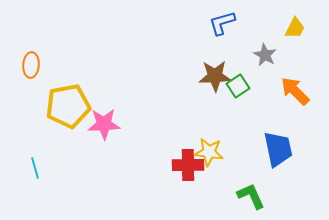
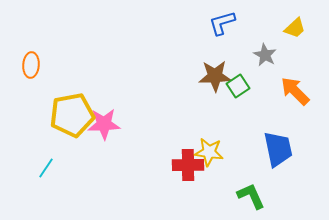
yellow trapezoid: rotated 20 degrees clockwise
yellow pentagon: moved 4 px right, 9 px down
cyan line: moved 11 px right; rotated 50 degrees clockwise
